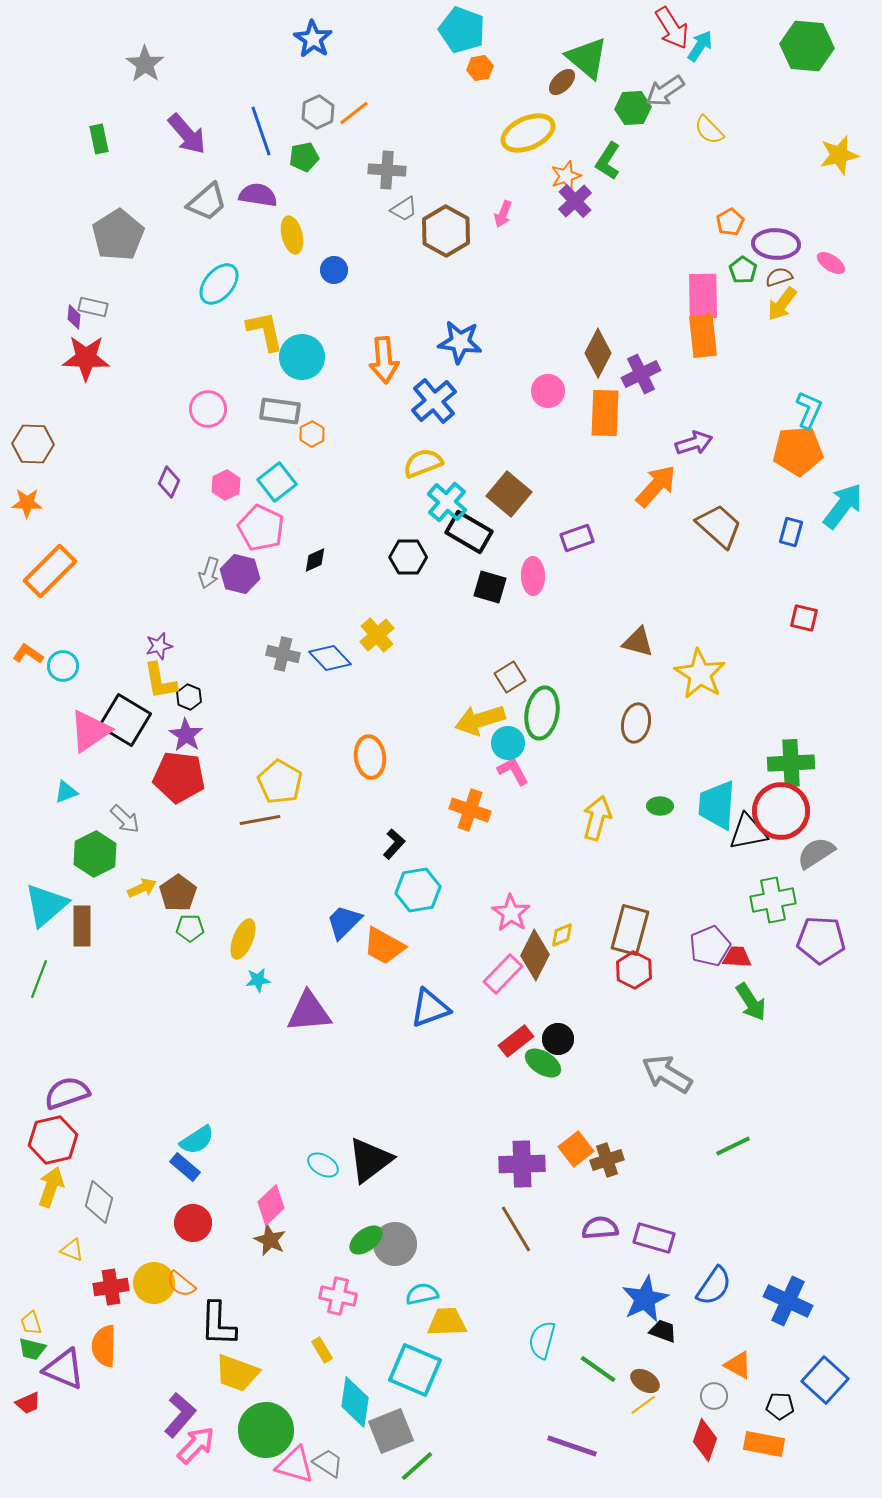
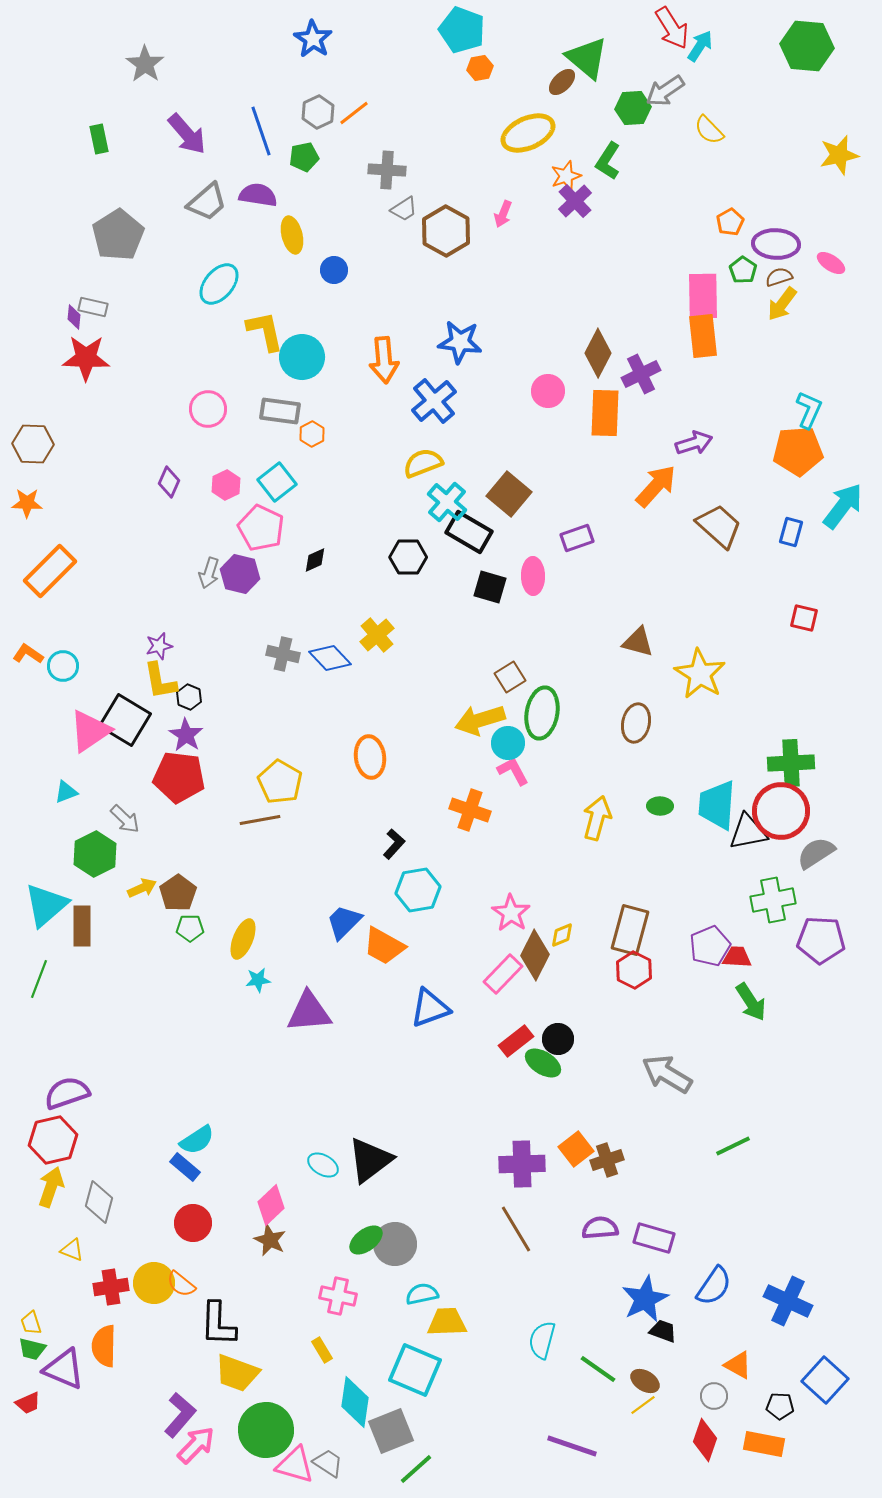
green line at (417, 1466): moved 1 px left, 3 px down
